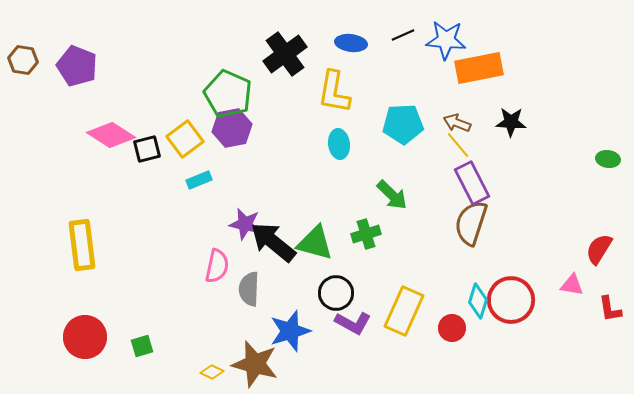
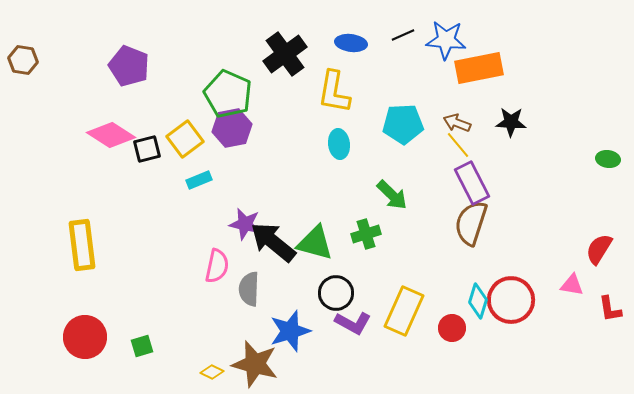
purple pentagon at (77, 66): moved 52 px right
